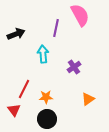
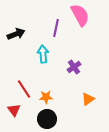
red line: rotated 60 degrees counterclockwise
